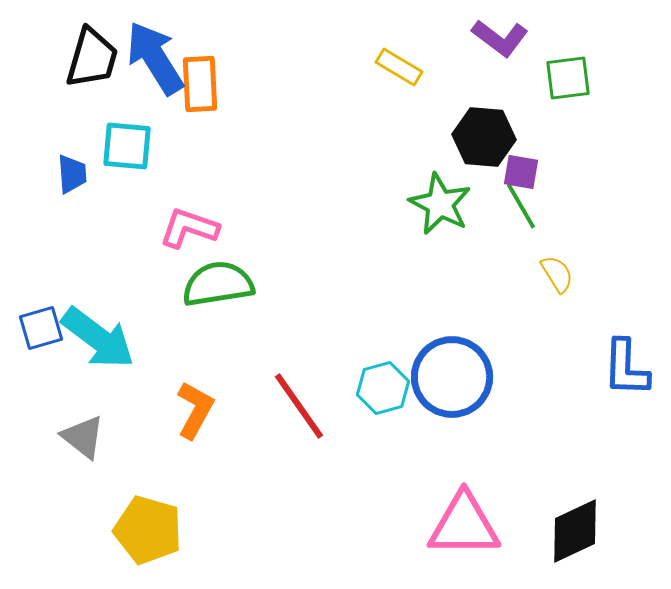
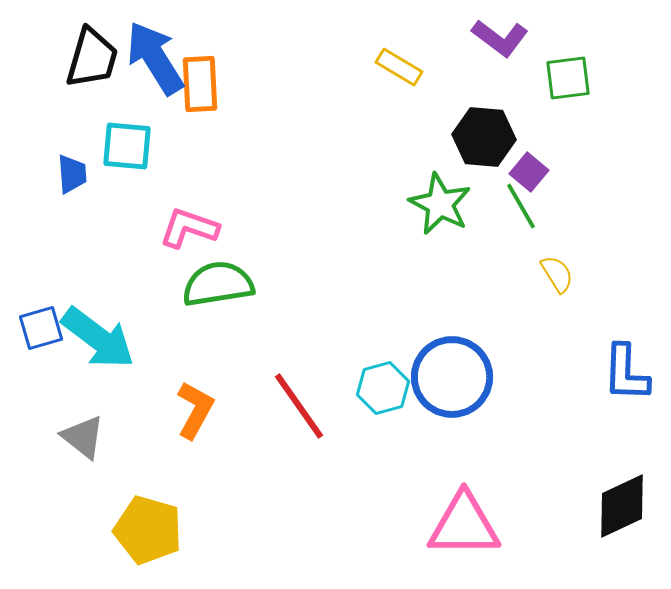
purple square: moved 8 px right; rotated 30 degrees clockwise
blue L-shape: moved 5 px down
black diamond: moved 47 px right, 25 px up
